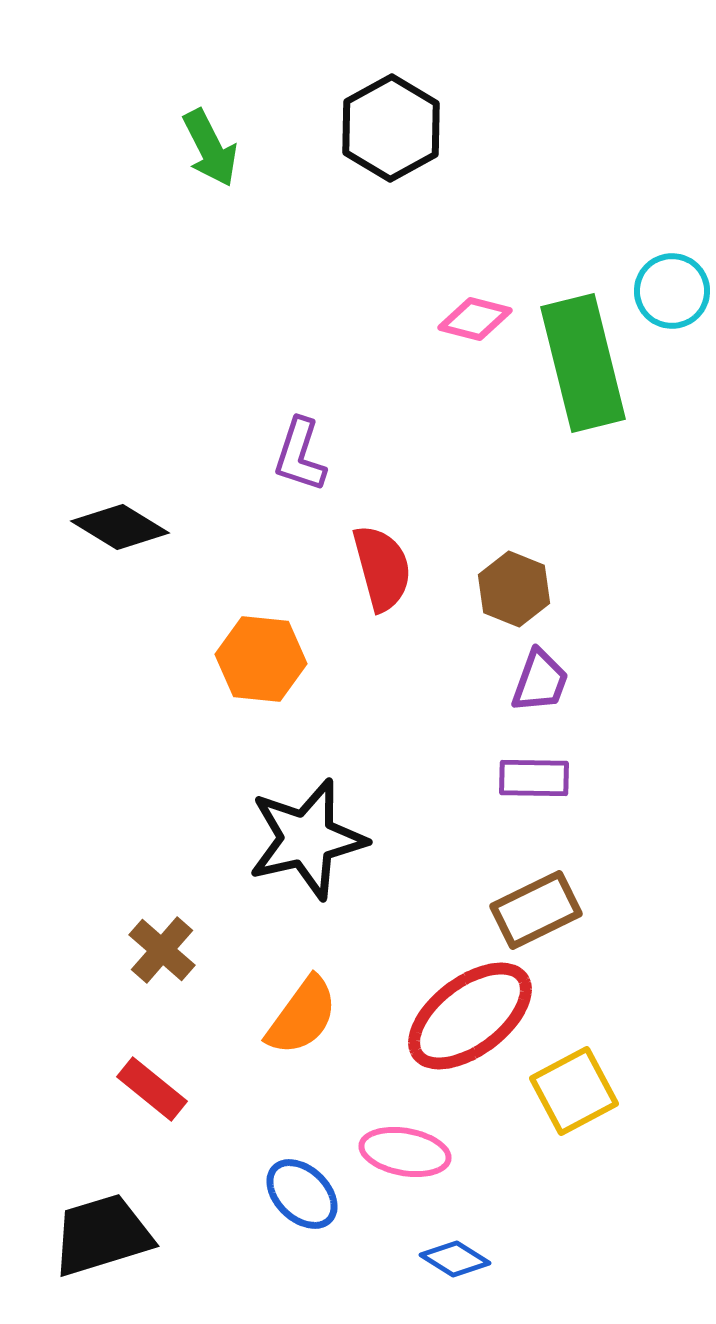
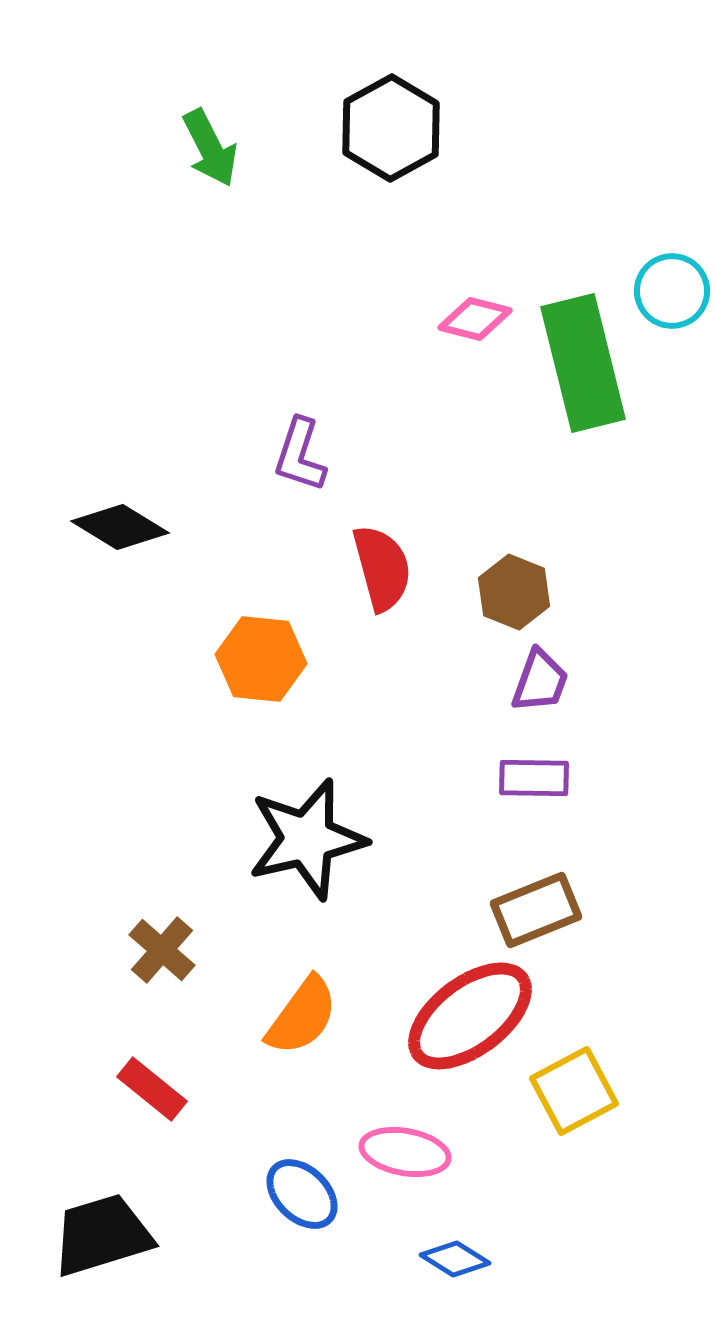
brown hexagon: moved 3 px down
brown rectangle: rotated 4 degrees clockwise
